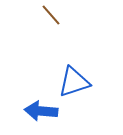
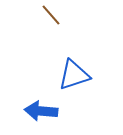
blue triangle: moved 7 px up
